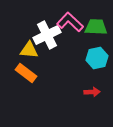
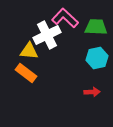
pink L-shape: moved 5 px left, 4 px up
yellow triangle: moved 1 px down
